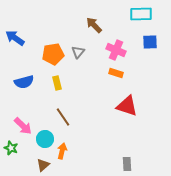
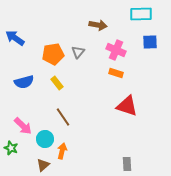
brown arrow: moved 4 px right; rotated 144 degrees clockwise
yellow rectangle: rotated 24 degrees counterclockwise
